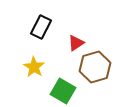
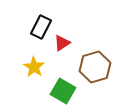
red triangle: moved 14 px left
